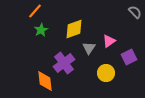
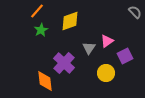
orange line: moved 2 px right
yellow diamond: moved 4 px left, 8 px up
pink triangle: moved 2 px left
purple square: moved 4 px left, 1 px up
purple cross: rotated 10 degrees counterclockwise
